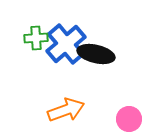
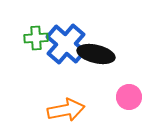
blue cross: rotated 9 degrees counterclockwise
orange arrow: rotated 9 degrees clockwise
pink circle: moved 22 px up
